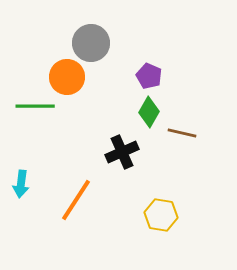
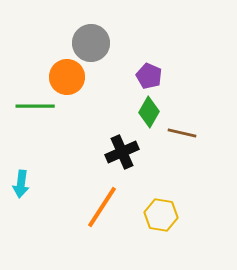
orange line: moved 26 px right, 7 px down
